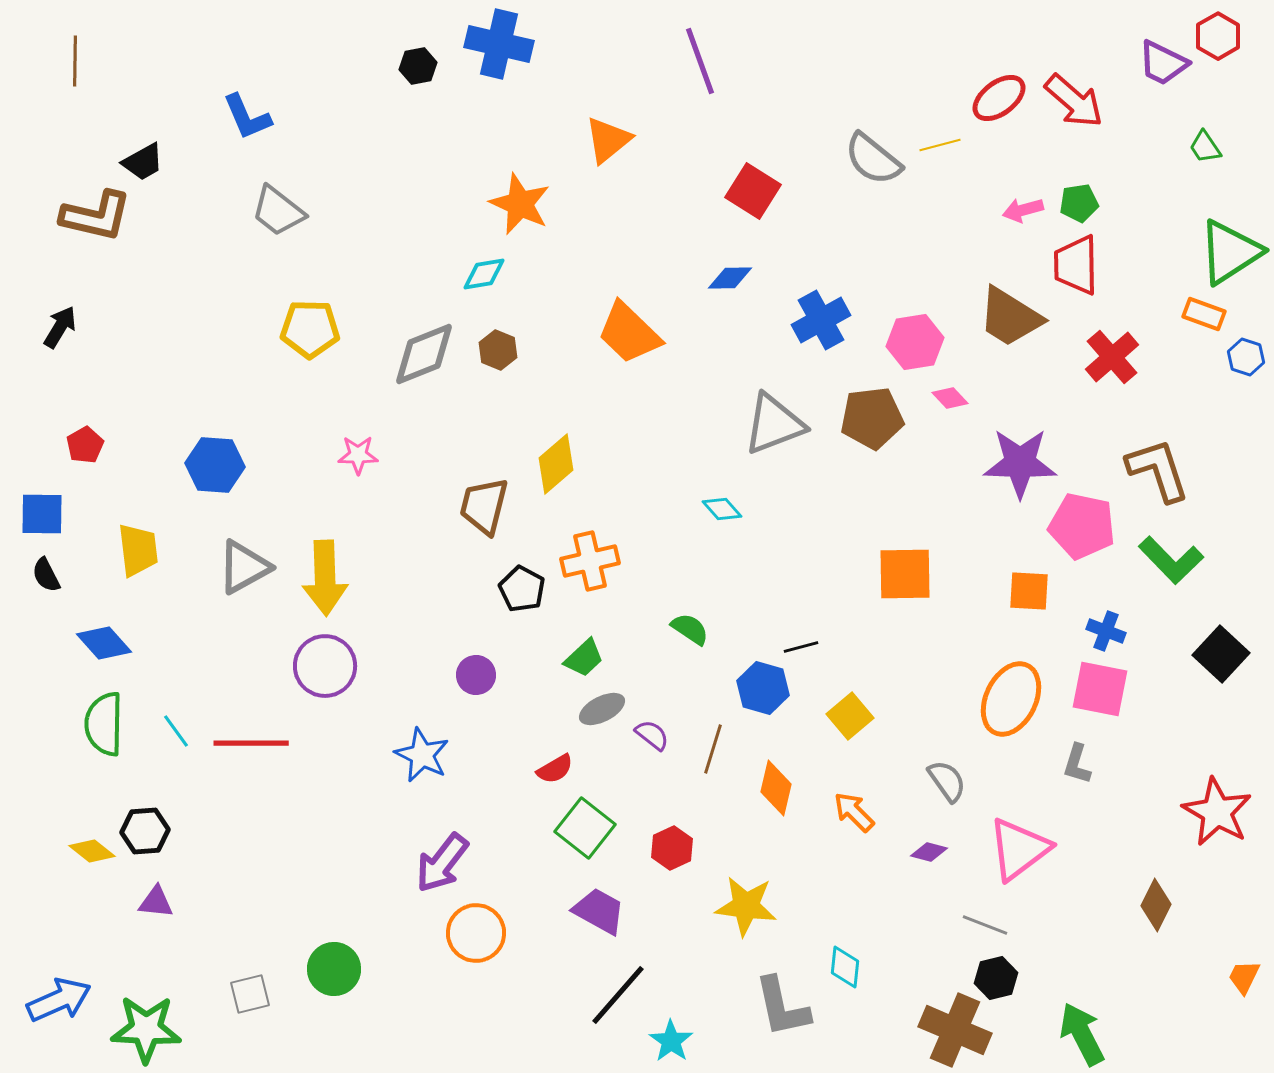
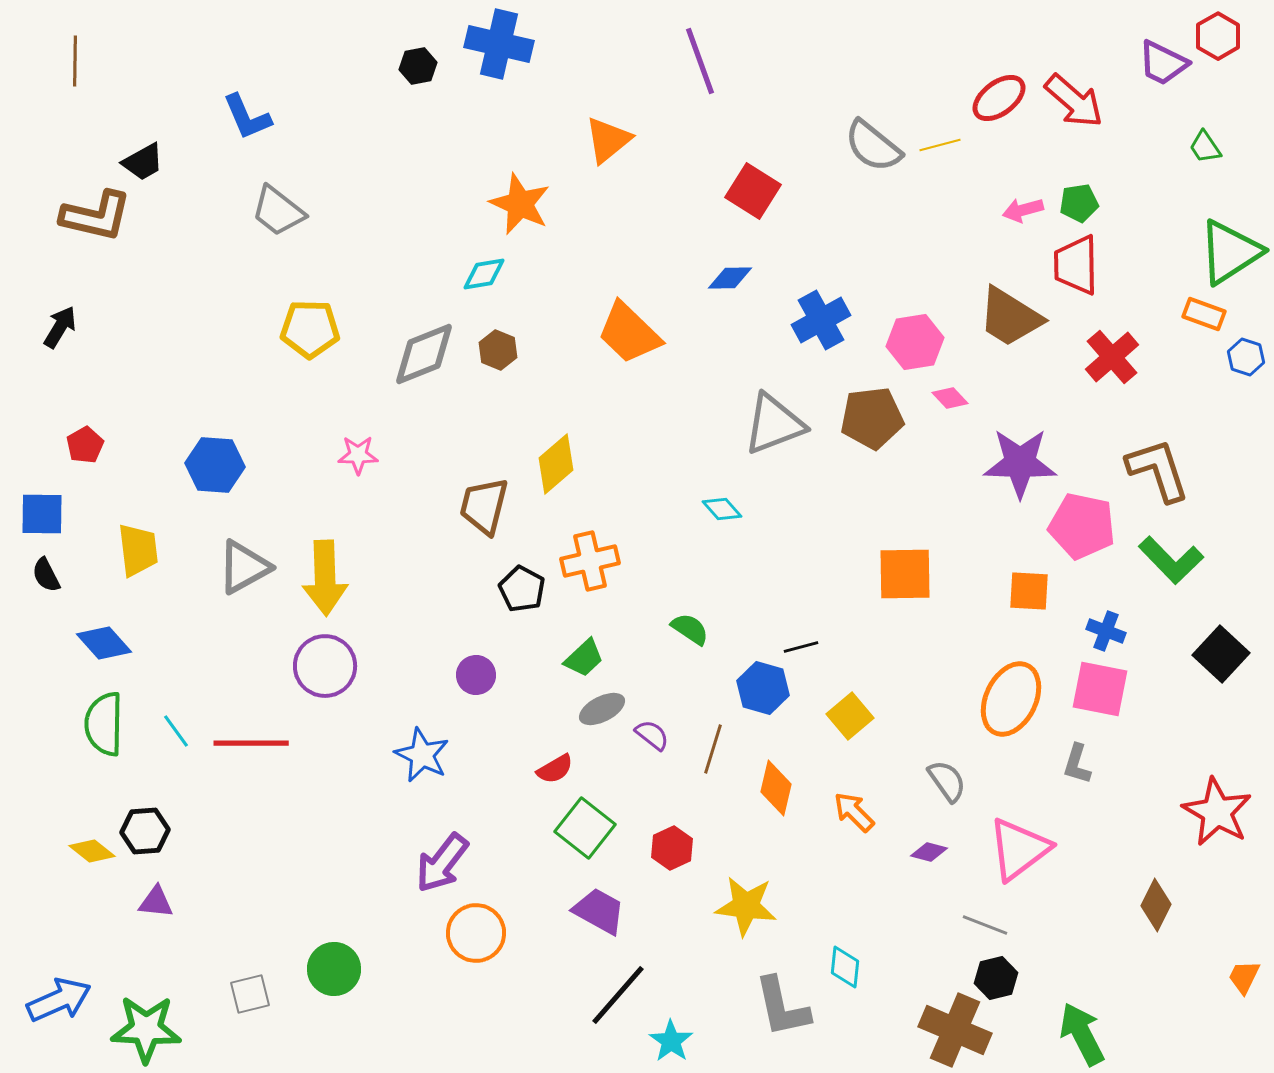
gray semicircle at (873, 159): moved 13 px up
